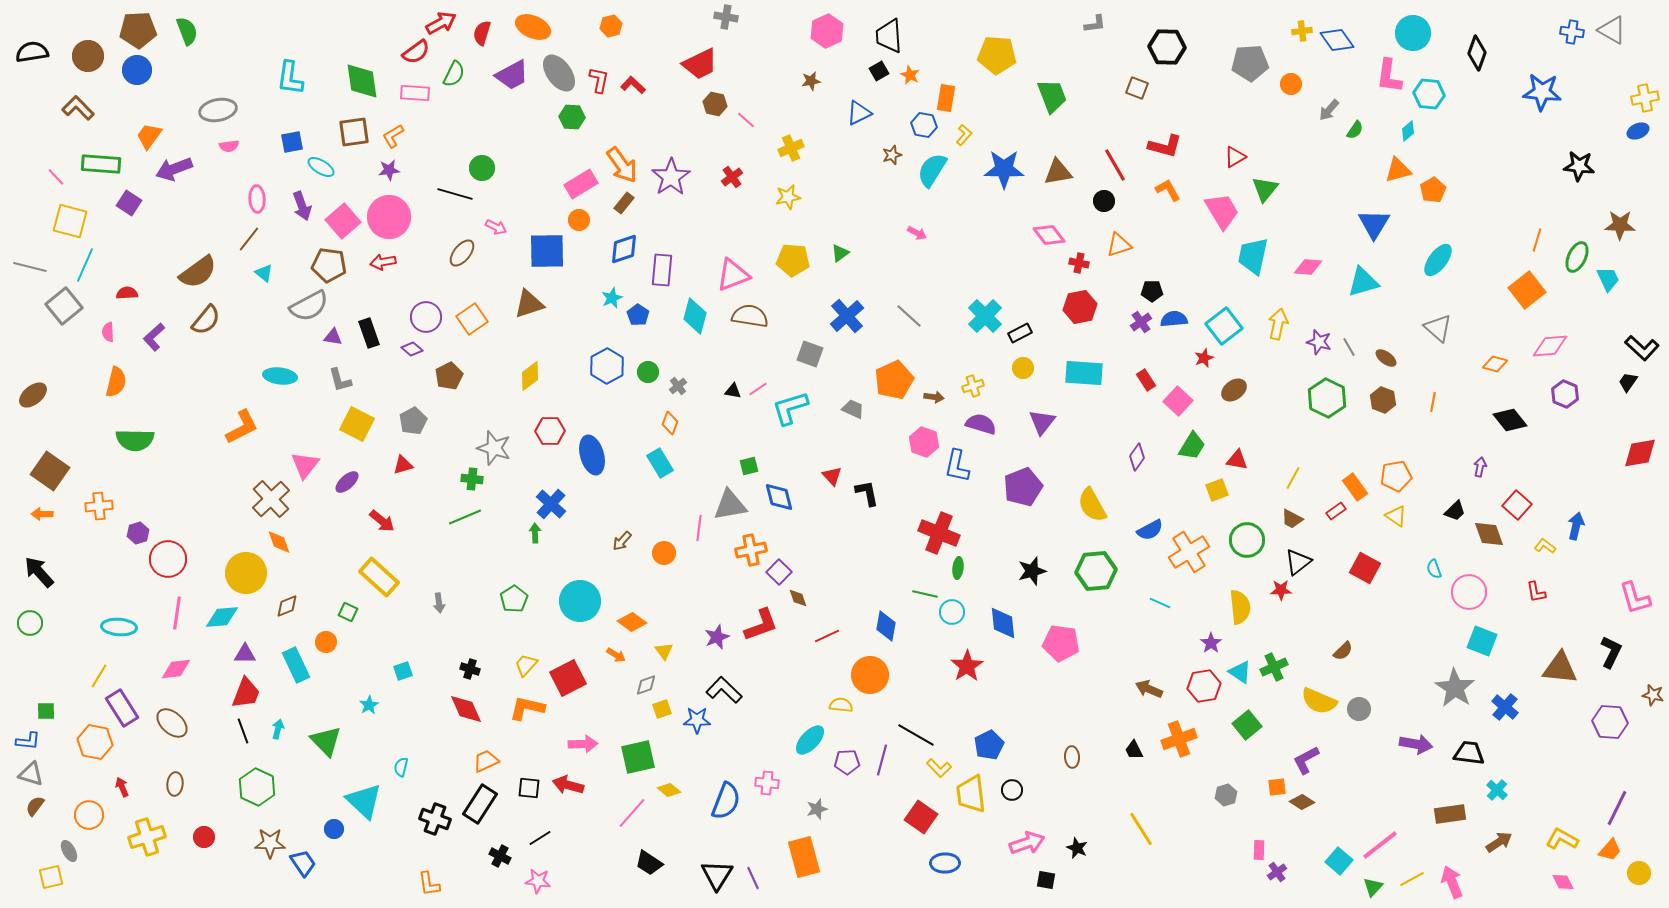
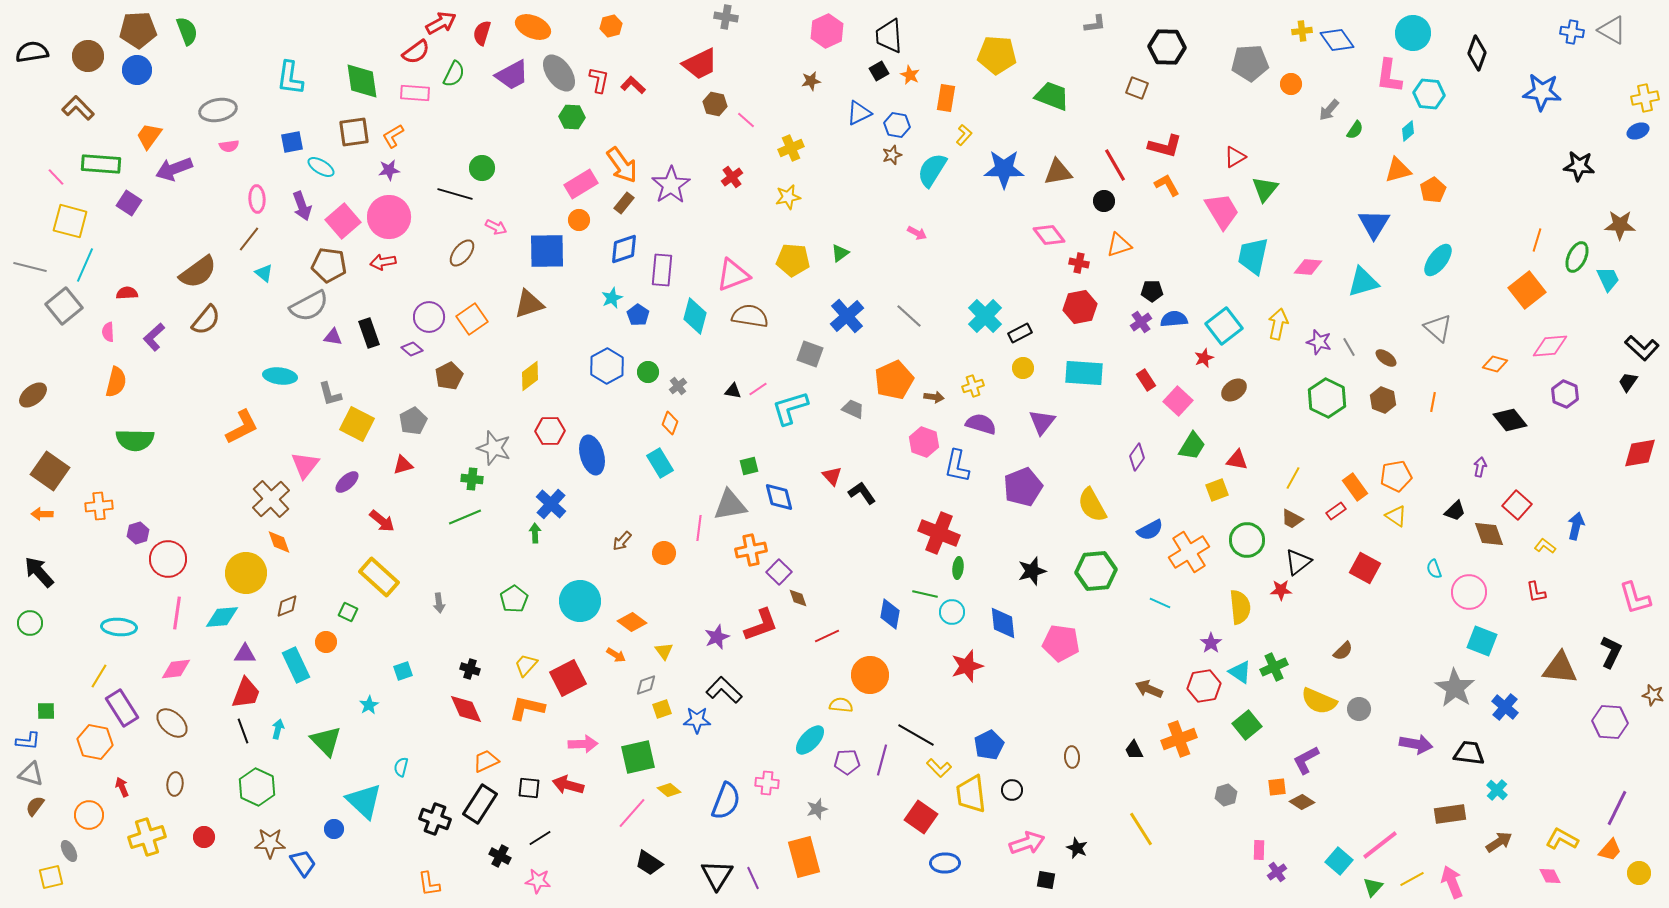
green trapezoid at (1052, 96): rotated 48 degrees counterclockwise
blue hexagon at (924, 125): moved 27 px left
purple star at (671, 177): moved 8 px down
orange L-shape at (1168, 190): moved 1 px left, 5 px up
purple circle at (426, 317): moved 3 px right
gray L-shape at (340, 380): moved 10 px left, 14 px down
black L-shape at (867, 493): moved 5 px left; rotated 24 degrees counterclockwise
blue diamond at (886, 626): moved 4 px right, 12 px up
red star at (967, 666): rotated 16 degrees clockwise
pink diamond at (1563, 882): moved 13 px left, 6 px up
